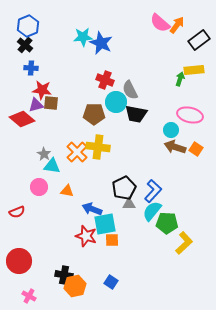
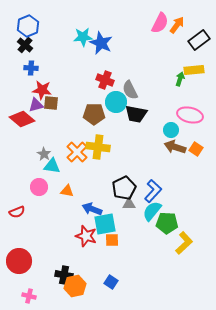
pink semicircle at (160, 23): rotated 105 degrees counterclockwise
pink cross at (29, 296): rotated 16 degrees counterclockwise
